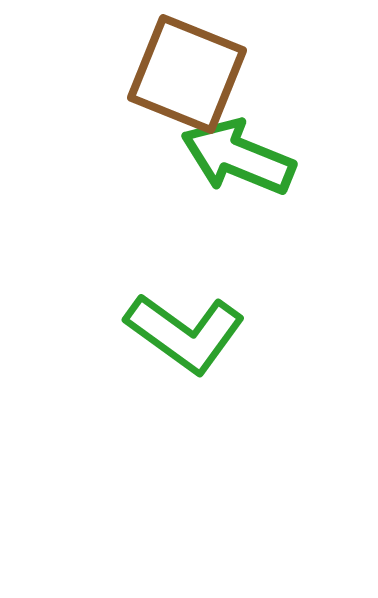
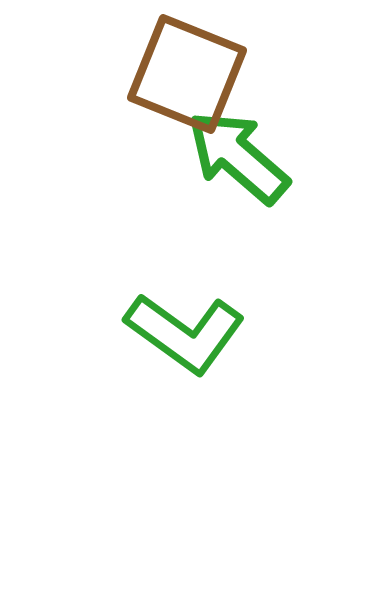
green arrow: rotated 19 degrees clockwise
